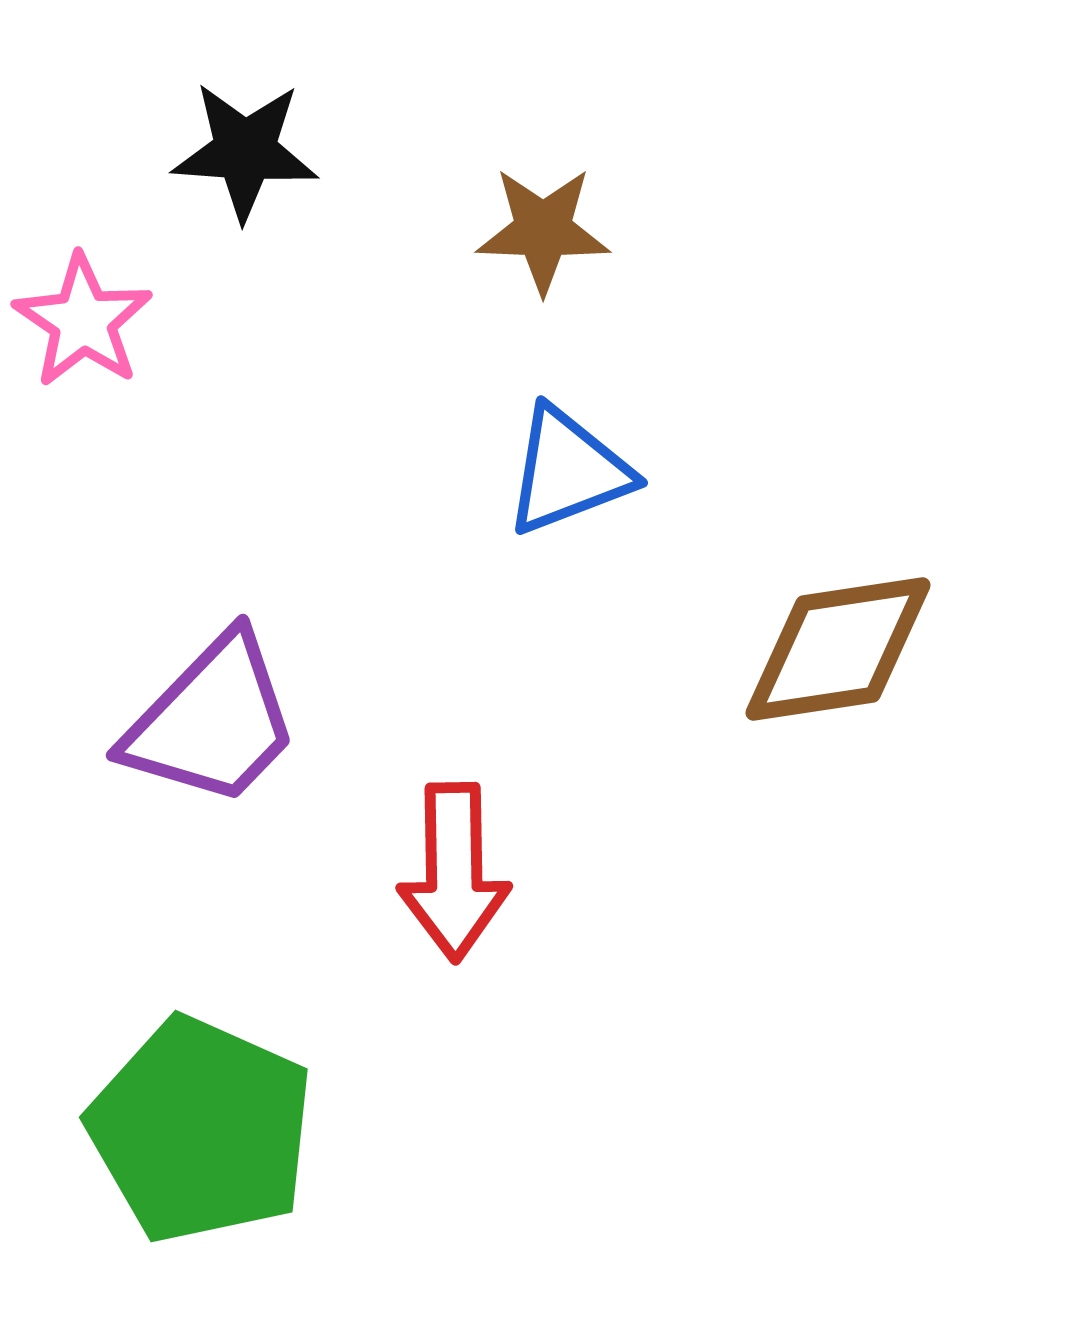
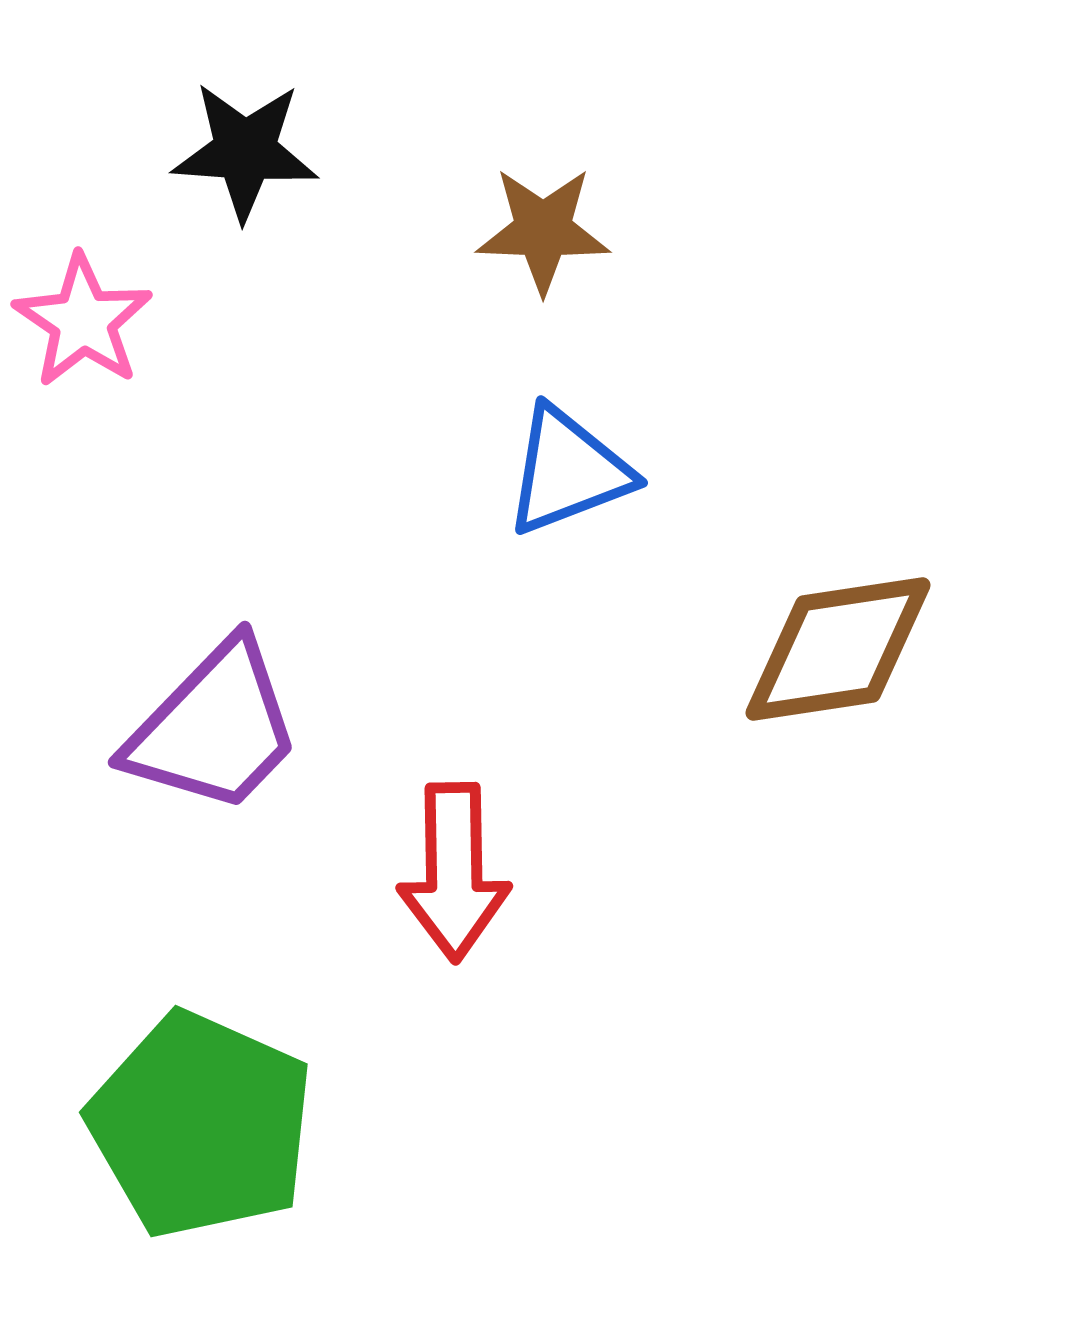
purple trapezoid: moved 2 px right, 7 px down
green pentagon: moved 5 px up
